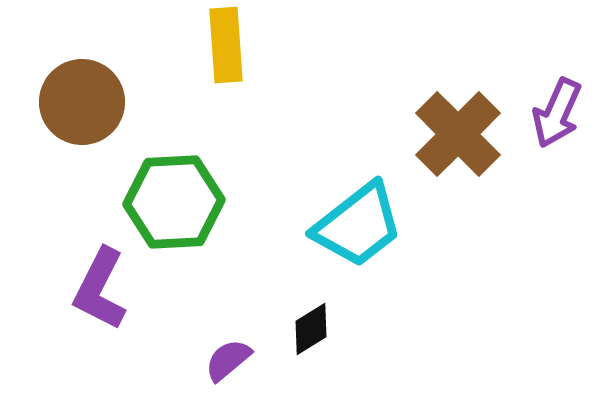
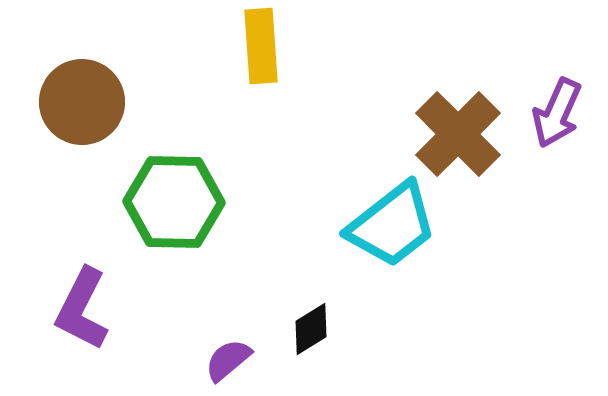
yellow rectangle: moved 35 px right, 1 px down
green hexagon: rotated 4 degrees clockwise
cyan trapezoid: moved 34 px right
purple L-shape: moved 18 px left, 20 px down
